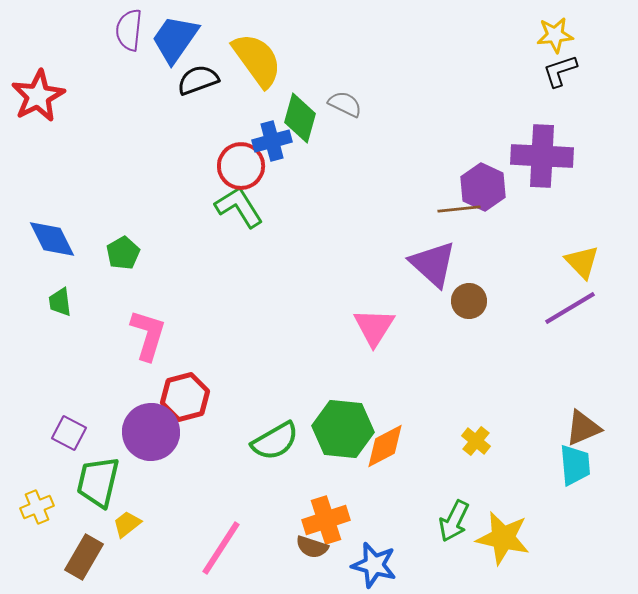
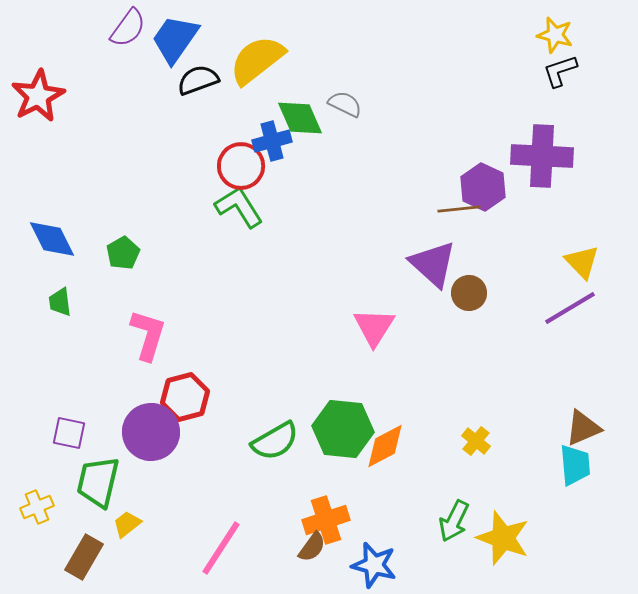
purple semicircle at (129, 30): moved 1 px left, 2 px up; rotated 150 degrees counterclockwise
yellow star at (555, 35): rotated 21 degrees clockwise
yellow semicircle at (257, 60): rotated 92 degrees counterclockwise
green diamond at (300, 118): rotated 39 degrees counterclockwise
brown circle at (469, 301): moved 8 px up
purple square at (69, 433): rotated 16 degrees counterclockwise
yellow star at (503, 538): rotated 8 degrees clockwise
brown semicircle at (312, 547): rotated 72 degrees counterclockwise
